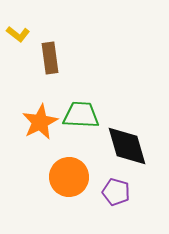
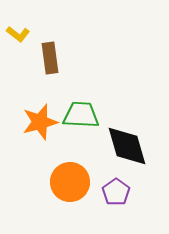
orange star: rotated 12 degrees clockwise
orange circle: moved 1 px right, 5 px down
purple pentagon: rotated 20 degrees clockwise
